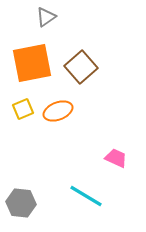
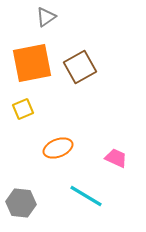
brown square: moved 1 px left; rotated 12 degrees clockwise
orange ellipse: moved 37 px down
